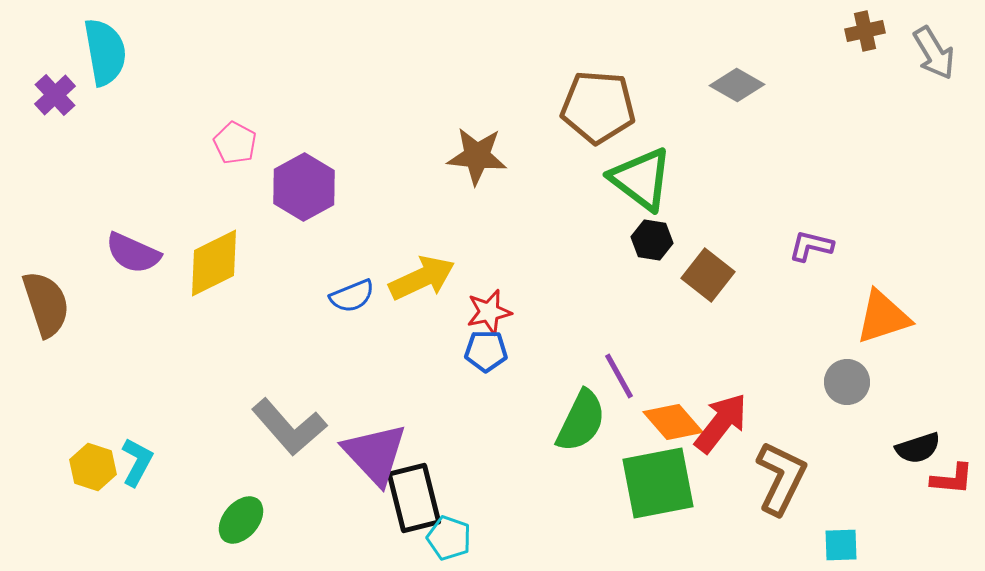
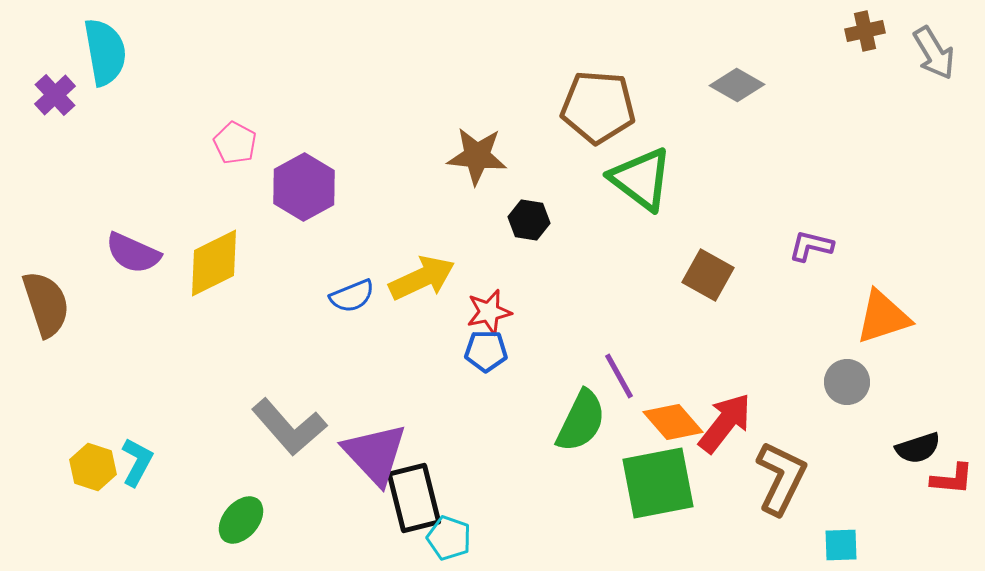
black hexagon: moved 123 px left, 20 px up
brown square: rotated 9 degrees counterclockwise
red arrow: moved 4 px right
